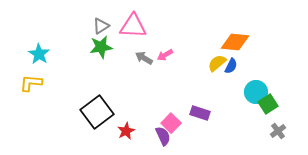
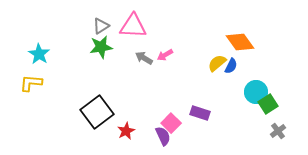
orange diamond: moved 5 px right; rotated 48 degrees clockwise
